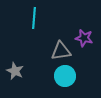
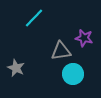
cyan line: rotated 40 degrees clockwise
gray star: moved 1 px right, 3 px up
cyan circle: moved 8 px right, 2 px up
